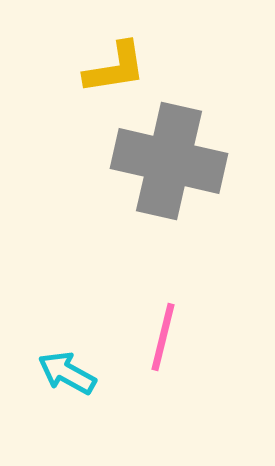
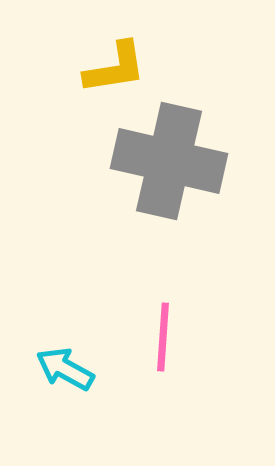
pink line: rotated 10 degrees counterclockwise
cyan arrow: moved 2 px left, 4 px up
